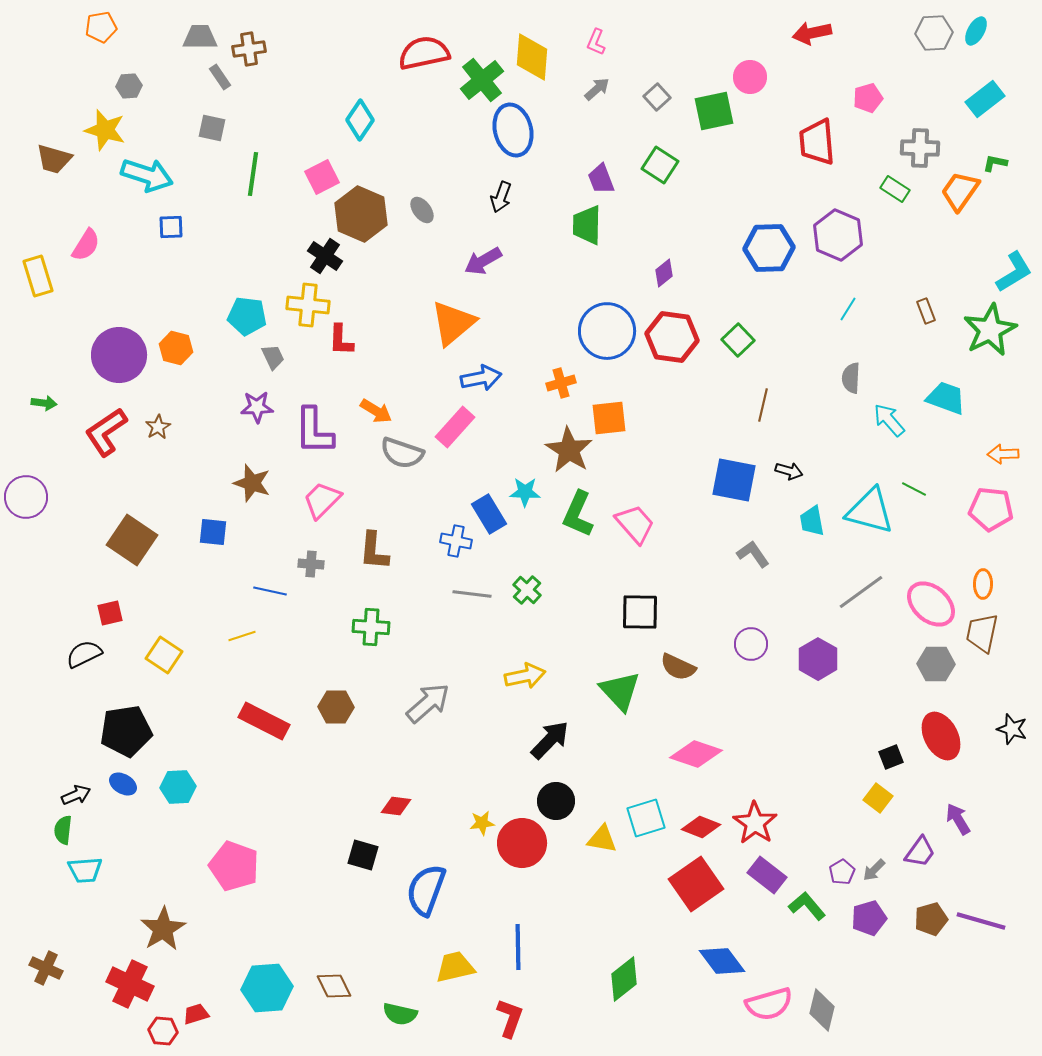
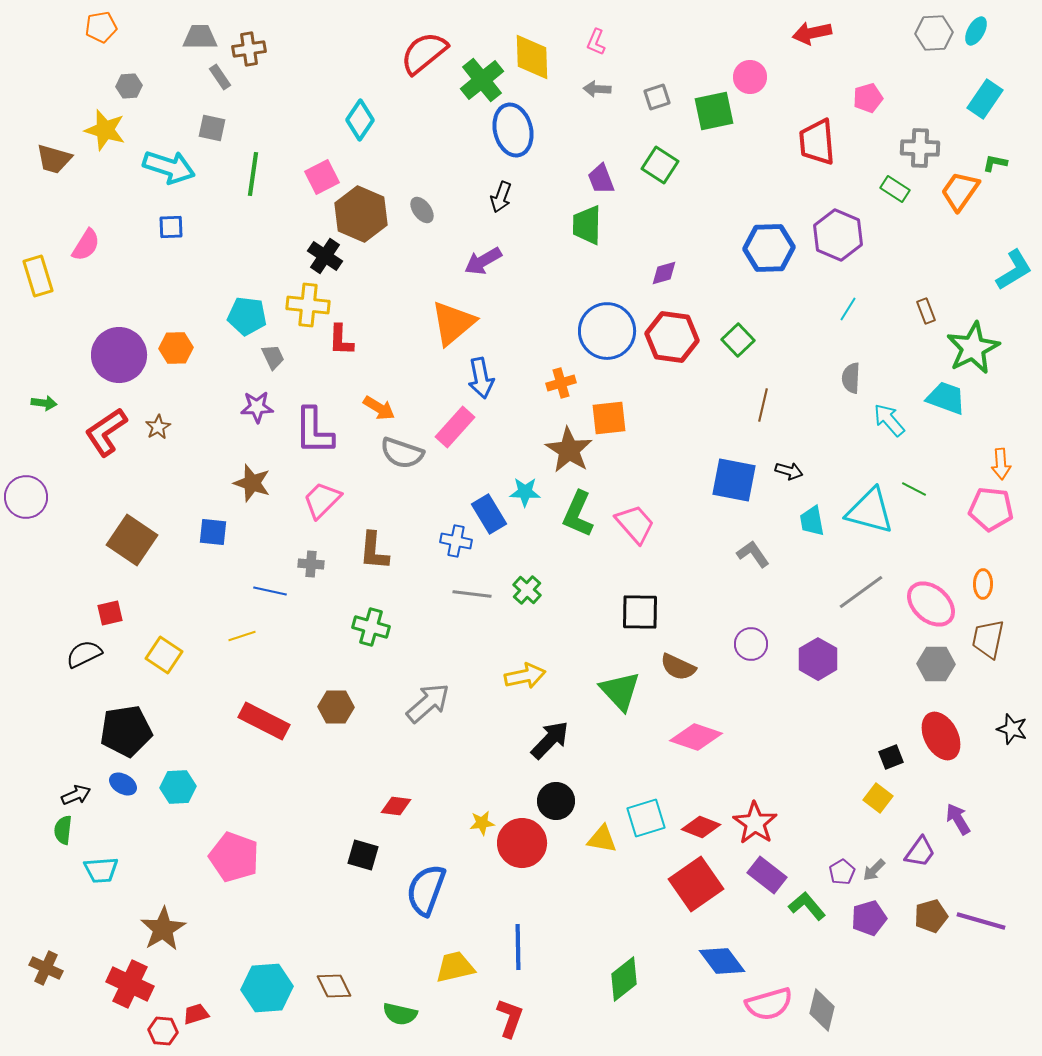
red semicircle at (424, 53): rotated 27 degrees counterclockwise
yellow diamond at (532, 57): rotated 6 degrees counterclockwise
gray arrow at (597, 89): rotated 136 degrees counterclockwise
gray square at (657, 97): rotated 24 degrees clockwise
cyan rectangle at (985, 99): rotated 18 degrees counterclockwise
cyan arrow at (147, 175): moved 22 px right, 8 px up
cyan L-shape at (1014, 272): moved 2 px up
purple diamond at (664, 273): rotated 24 degrees clockwise
green star at (990, 330): moved 17 px left, 18 px down
orange hexagon at (176, 348): rotated 16 degrees counterclockwise
blue arrow at (481, 378): rotated 90 degrees clockwise
orange arrow at (376, 411): moved 3 px right, 3 px up
orange arrow at (1003, 454): moved 2 px left, 10 px down; rotated 92 degrees counterclockwise
green cross at (371, 627): rotated 12 degrees clockwise
brown trapezoid at (982, 633): moved 6 px right, 6 px down
pink diamond at (696, 754): moved 17 px up
pink pentagon at (234, 866): moved 9 px up
cyan trapezoid at (85, 870): moved 16 px right
brown pentagon at (931, 919): moved 3 px up
